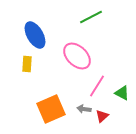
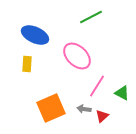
blue ellipse: rotated 36 degrees counterclockwise
orange square: moved 1 px up
